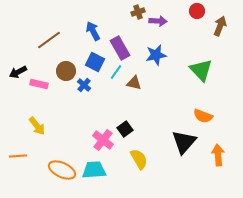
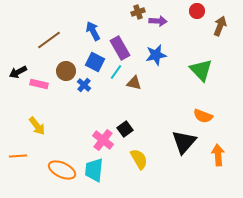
cyan trapezoid: rotated 80 degrees counterclockwise
